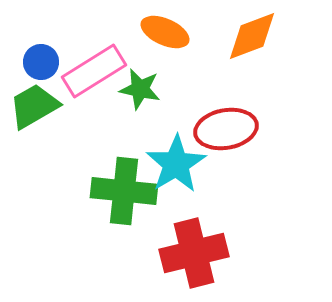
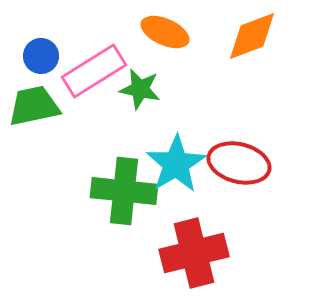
blue circle: moved 6 px up
green trapezoid: rotated 18 degrees clockwise
red ellipse: moved 13 px right, 34 px down; rotated 24 degrees clockwise
